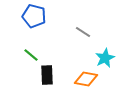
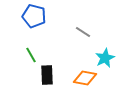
green line: rotated 21 degrees clockwise
orange diamond: moved 1 px left, 1 px up
